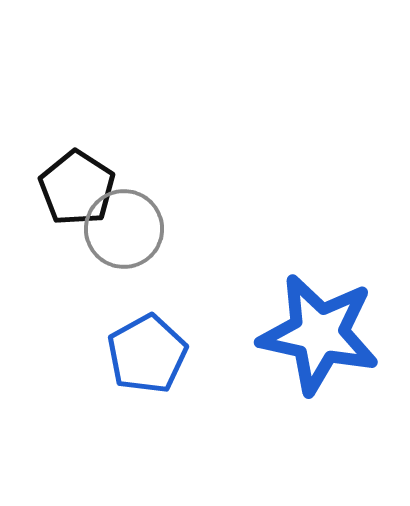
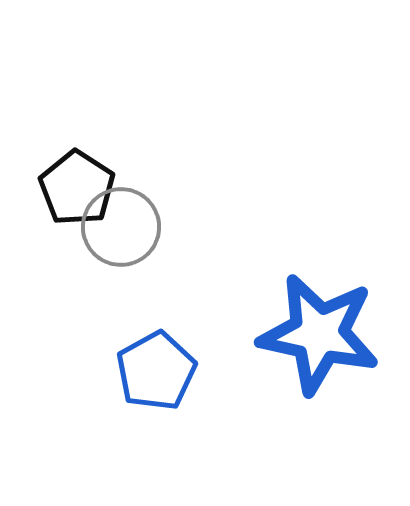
gray circle: moved 3 px left, 2 px up
blue pentagon: moved 9 px right, 17 px down
